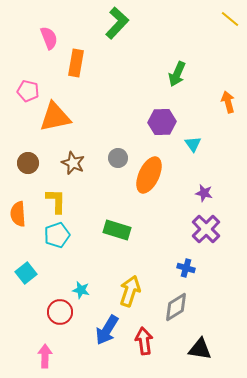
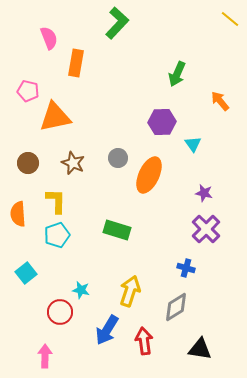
orange arrow: moved 8 px left, 1 px up; rotated 25 degrees counterclockwise
